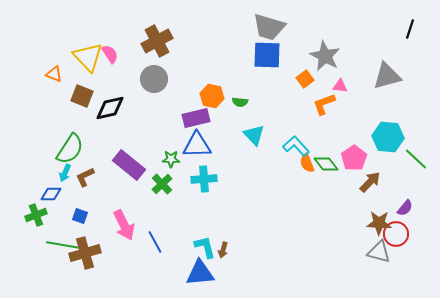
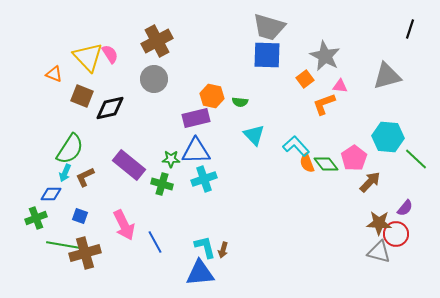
blue triangle at (197, 145): moved 1 px left, 6 px down
cyan cross at (204, 179): rotated 15 degrees counterclockwise
green cross at (162, 184): rotated 30 degrees counterclockwise
green cross at (36, 215): moved 3 px down
